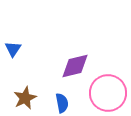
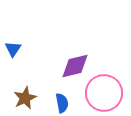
pink circle: moved 4 px left
